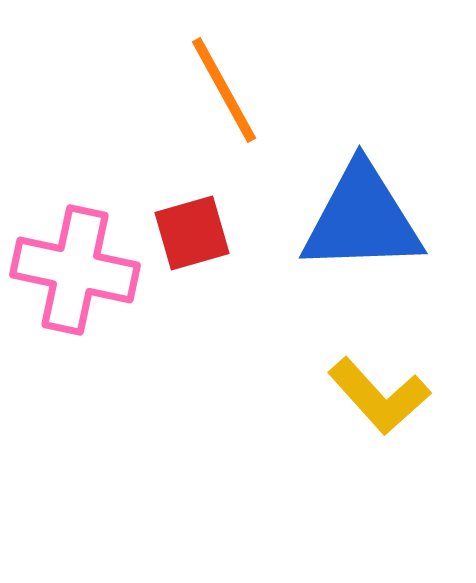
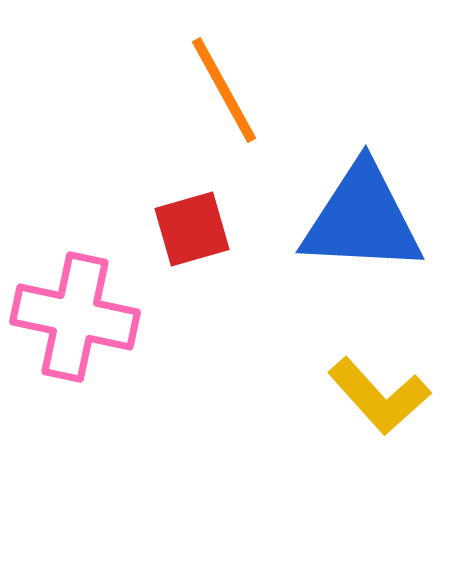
blue triangle: rotated 5 degrees clockwise
red square: moved 4 px up
pink cross: moved 47 px down
